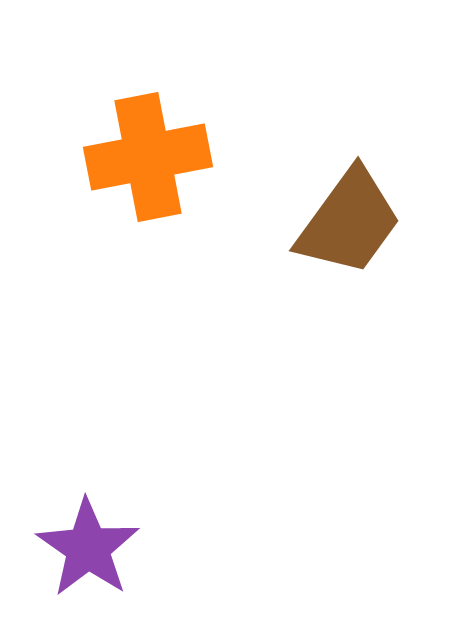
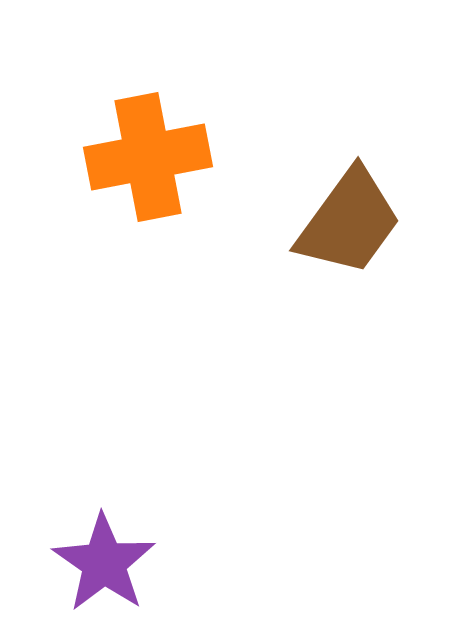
purple star: moved 16 px right, 15 px down
